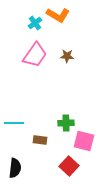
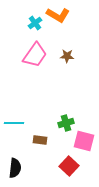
green cross: rotated 14 degrees counterclockwise
